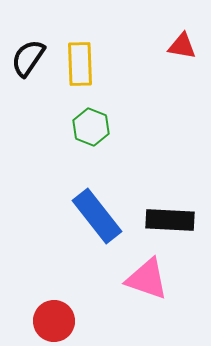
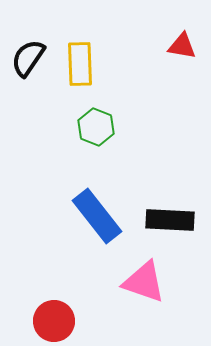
green hexagon: moved 5 px right
pink triangle: moved 3 px left, 3 px down
